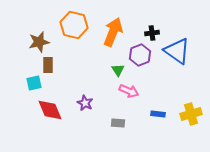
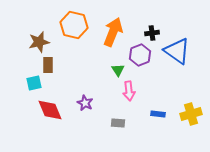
pink arrow: rotated 60 degrees clockwise
